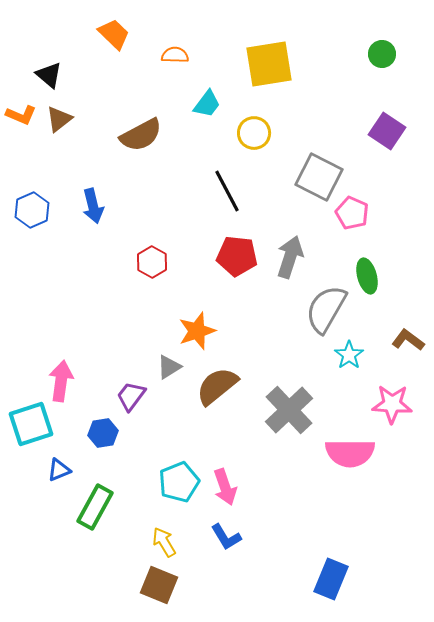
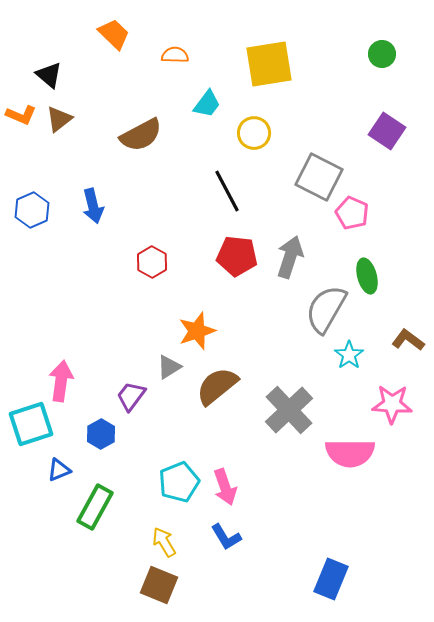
blue hexagon at (103, 433): moved 2 px left, 1 px down; rotated 20 degrees counterclockwise
